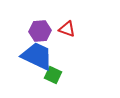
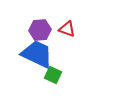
purple hexagon: moved 1 px up
blue trapezoid: moved 2 px up
